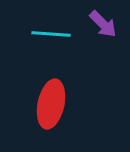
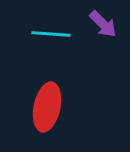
red ellipse: moved 4 px left, 3 px down
